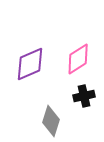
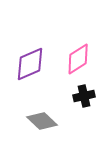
gray diamond: moved 9 px left; rotated 64 degrees counterclockwise
